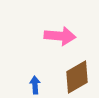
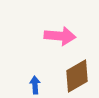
brown diamond: moved 1 px up
